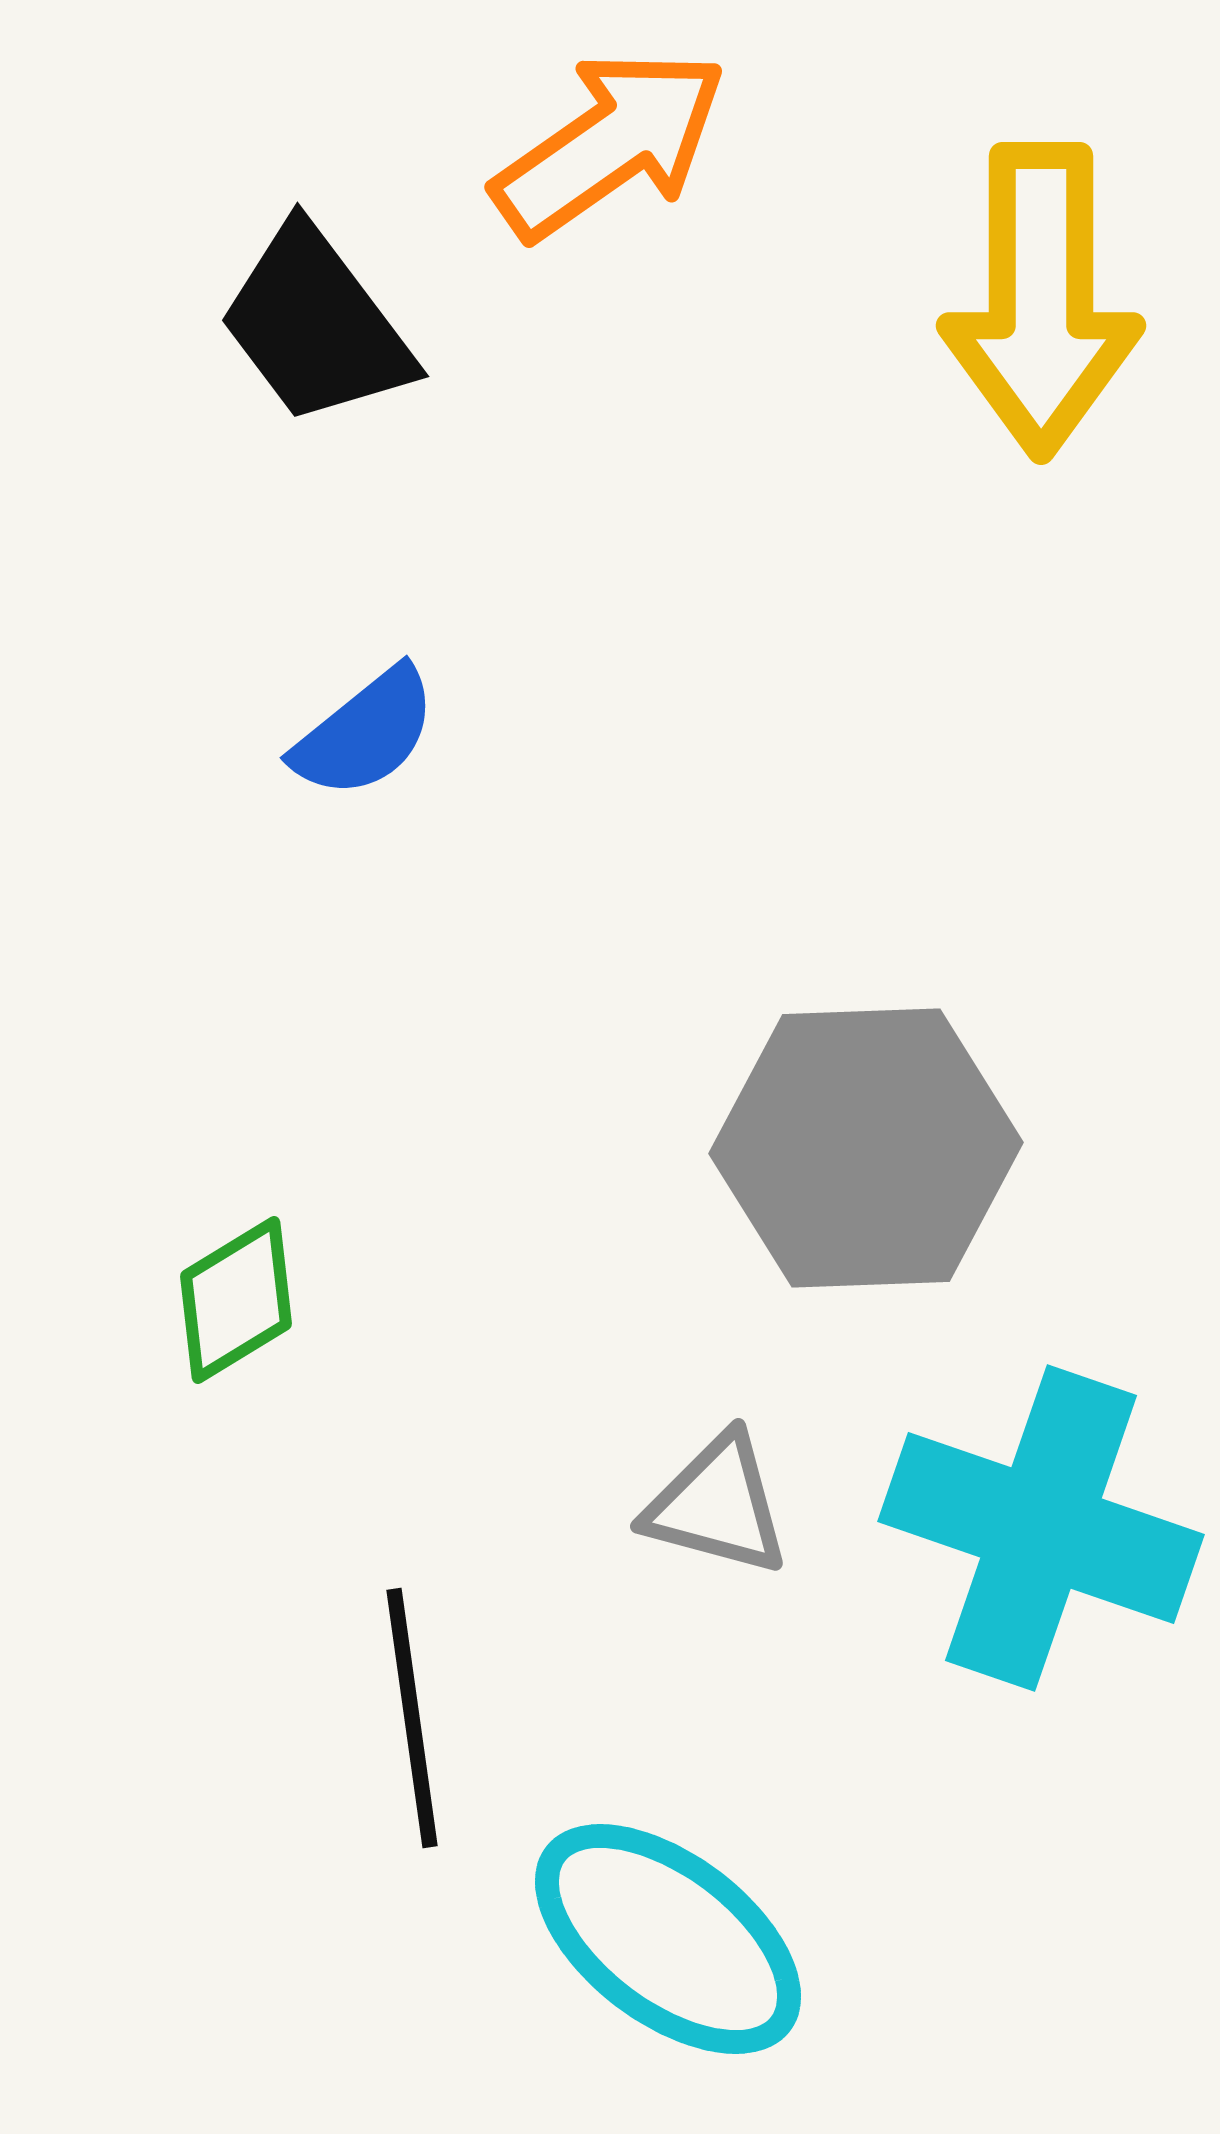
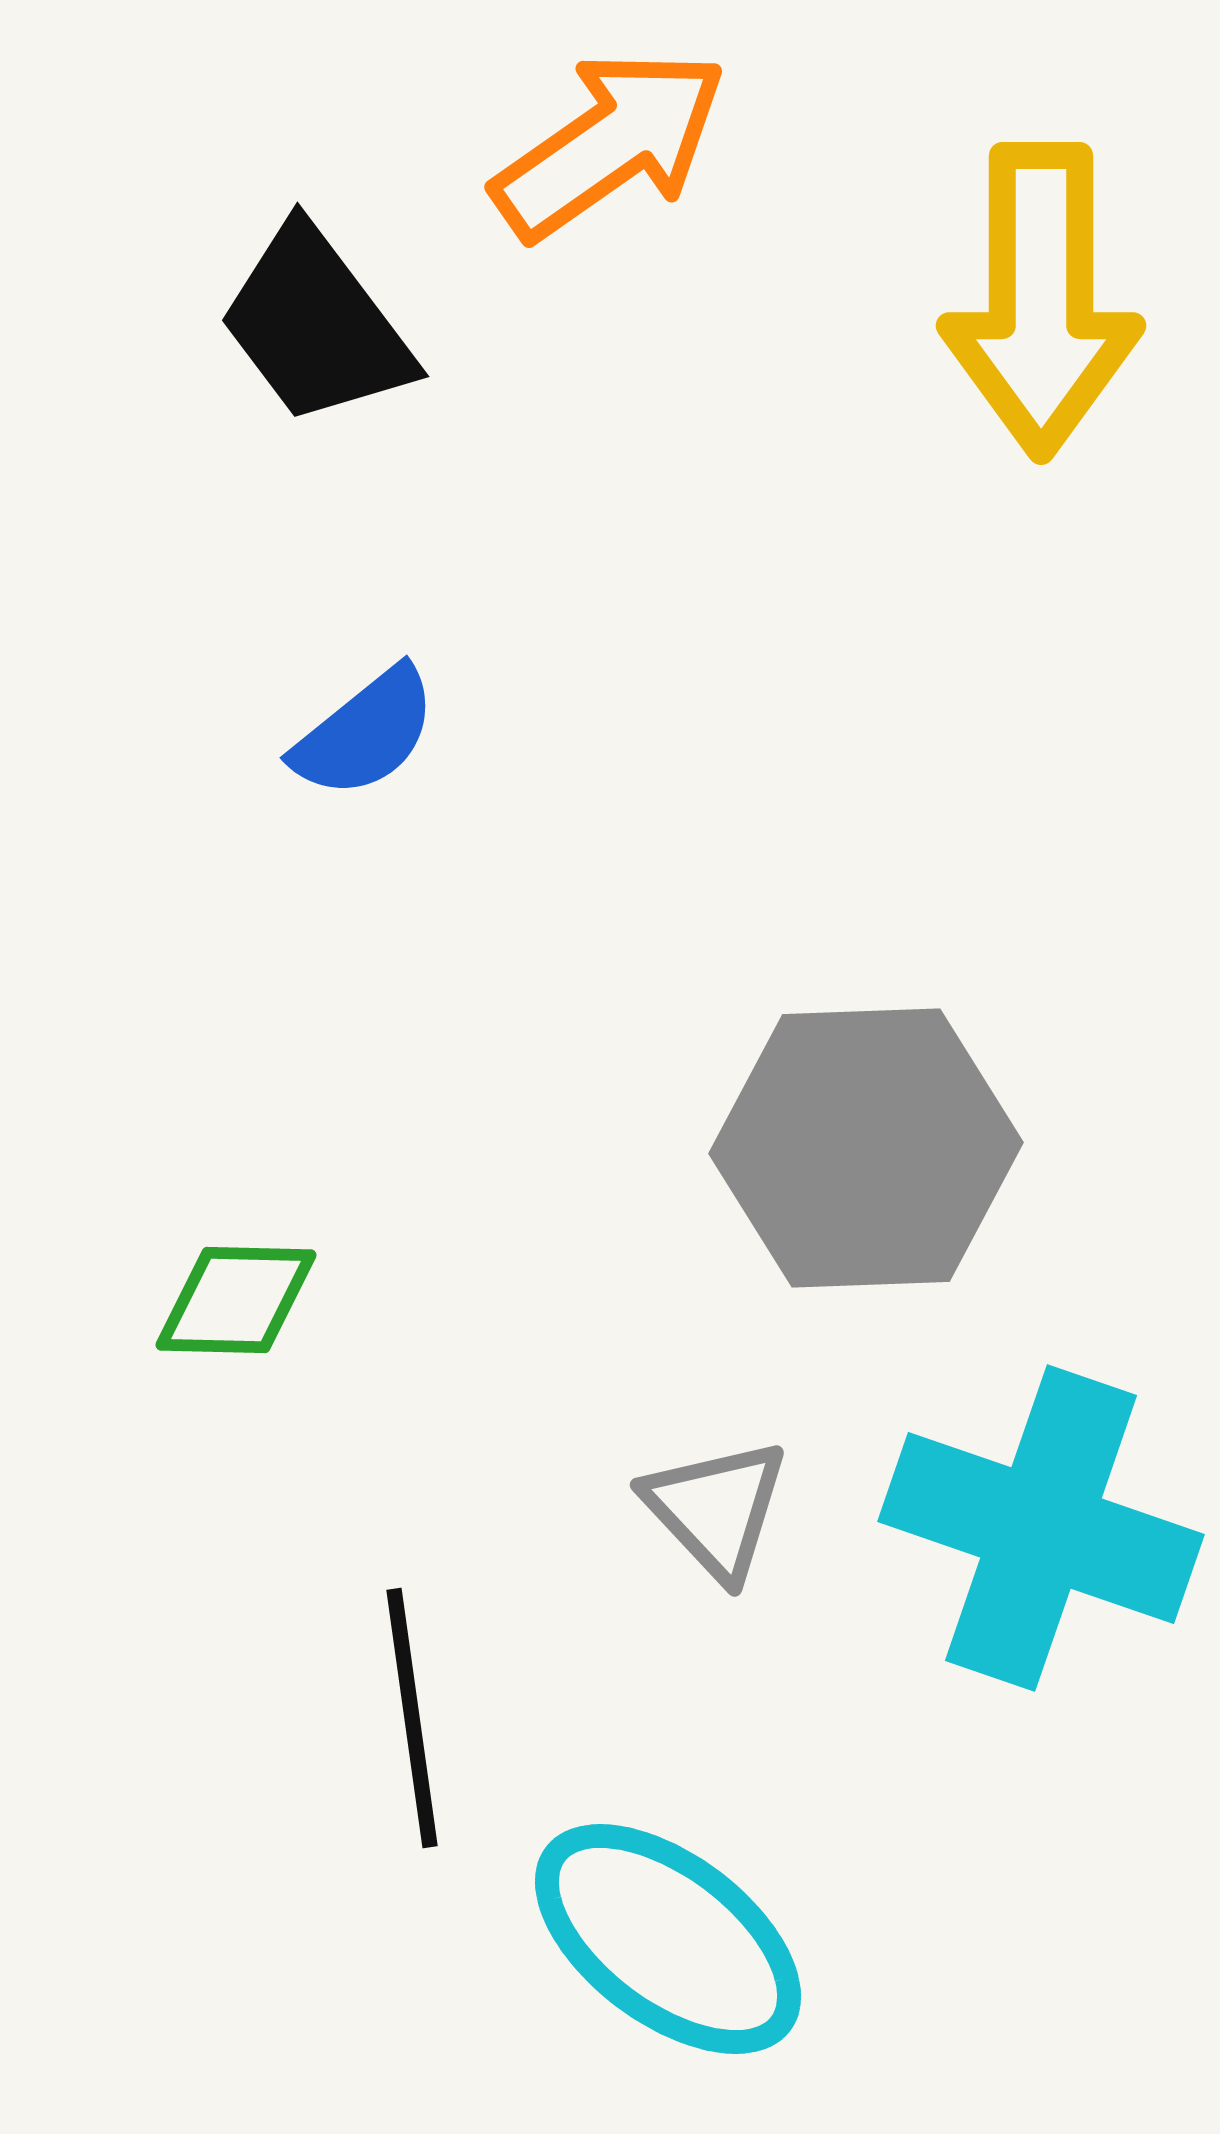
green diamond: rotated 33 degrees clockwise
gray triangle: moved 1 px left, 4 px down; rotated 32 degrees clockwise
